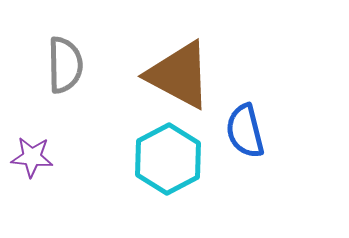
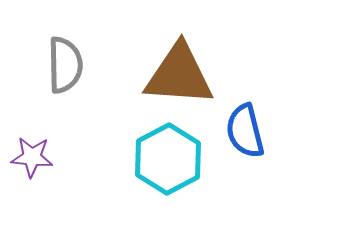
brown triangle: rotated 24 degrees counterclockwise
